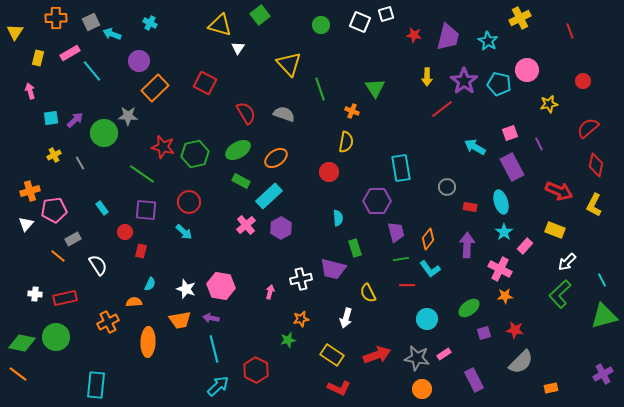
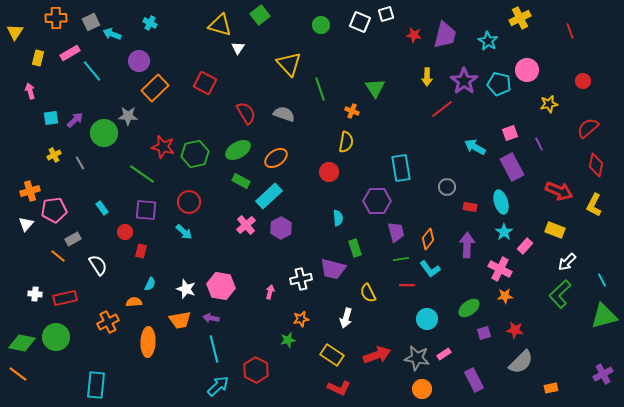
purple trapezoid at (448, 37): moved 3 px left, 2 px up
